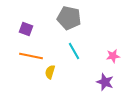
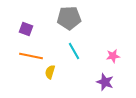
gray pentagon: rotated 15 degrees counterclockwise
